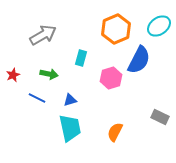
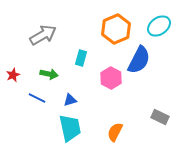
pink hexagon: rotated 15 degrees counterclockwise
